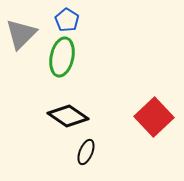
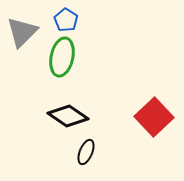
blue pentagon: moved 1 px left
gray triangle: moved 1 px right, 2 px up
